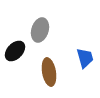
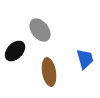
gray ellipse: rotated 55 degrees counterclockwise
blue trapezoid: moved 1 px down
